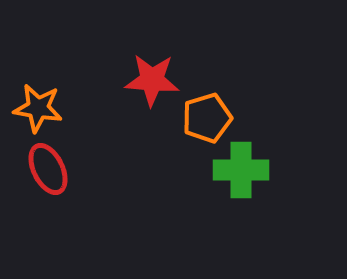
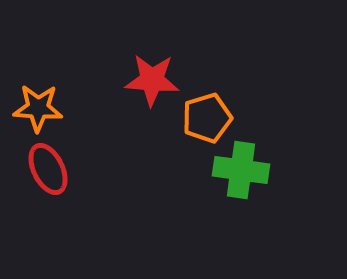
orange star: rotated 6 degrees counterclockwise
green cross: rotated 8 degrees clockwise
